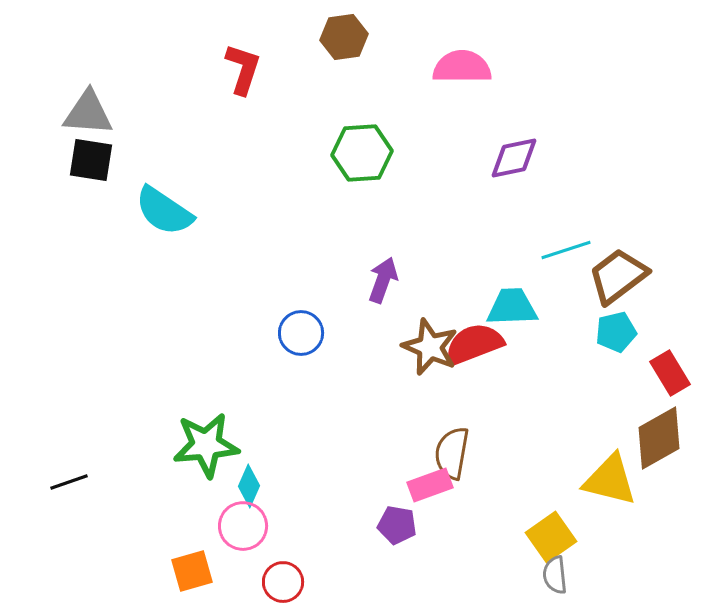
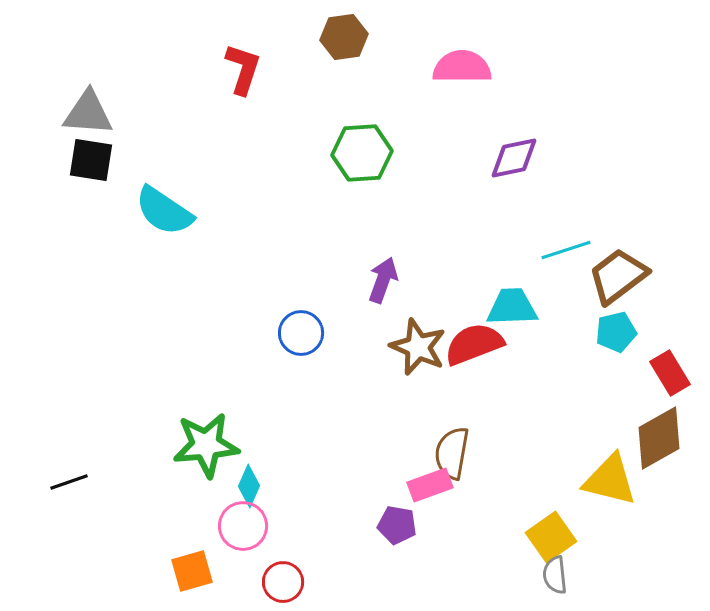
brown star: moved 12 px left
